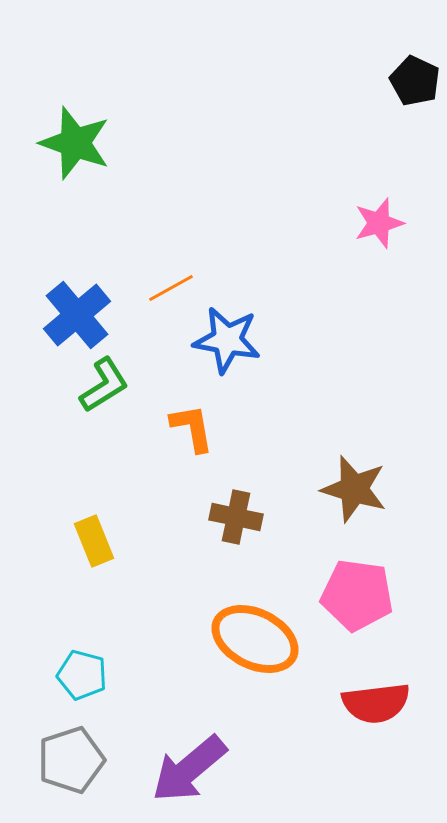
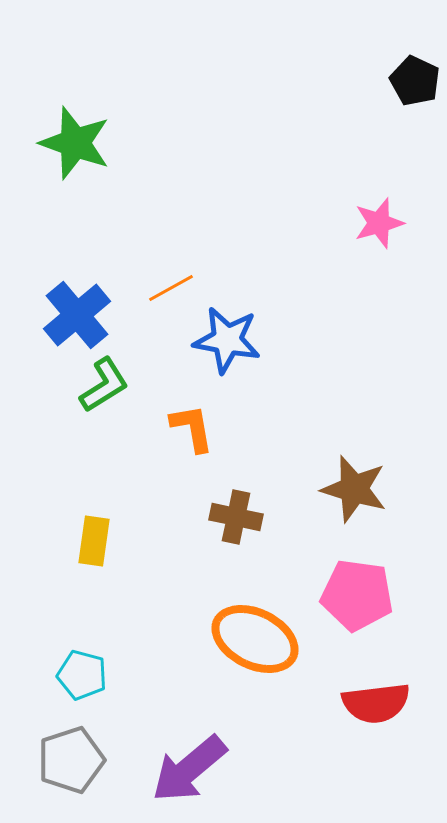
yellow rectangle: rotated 30 degrees clockwise
